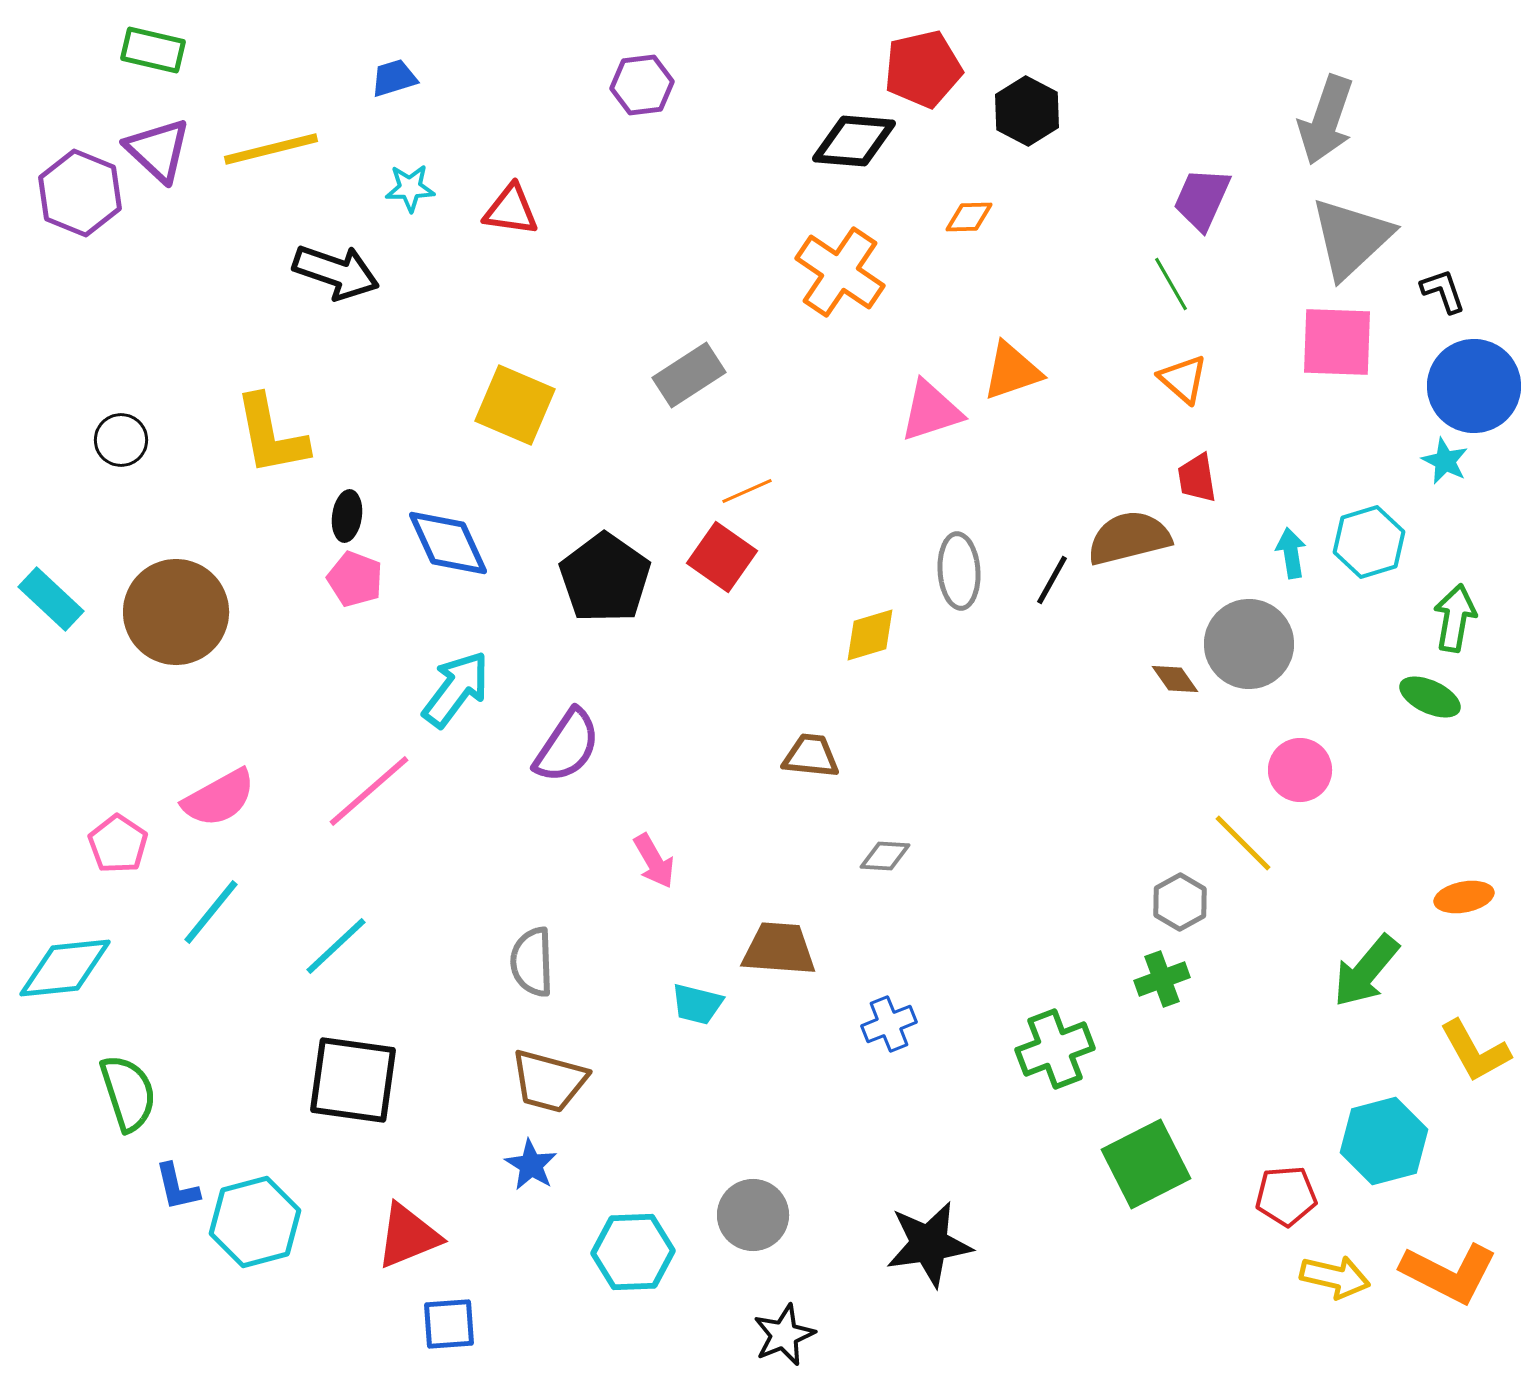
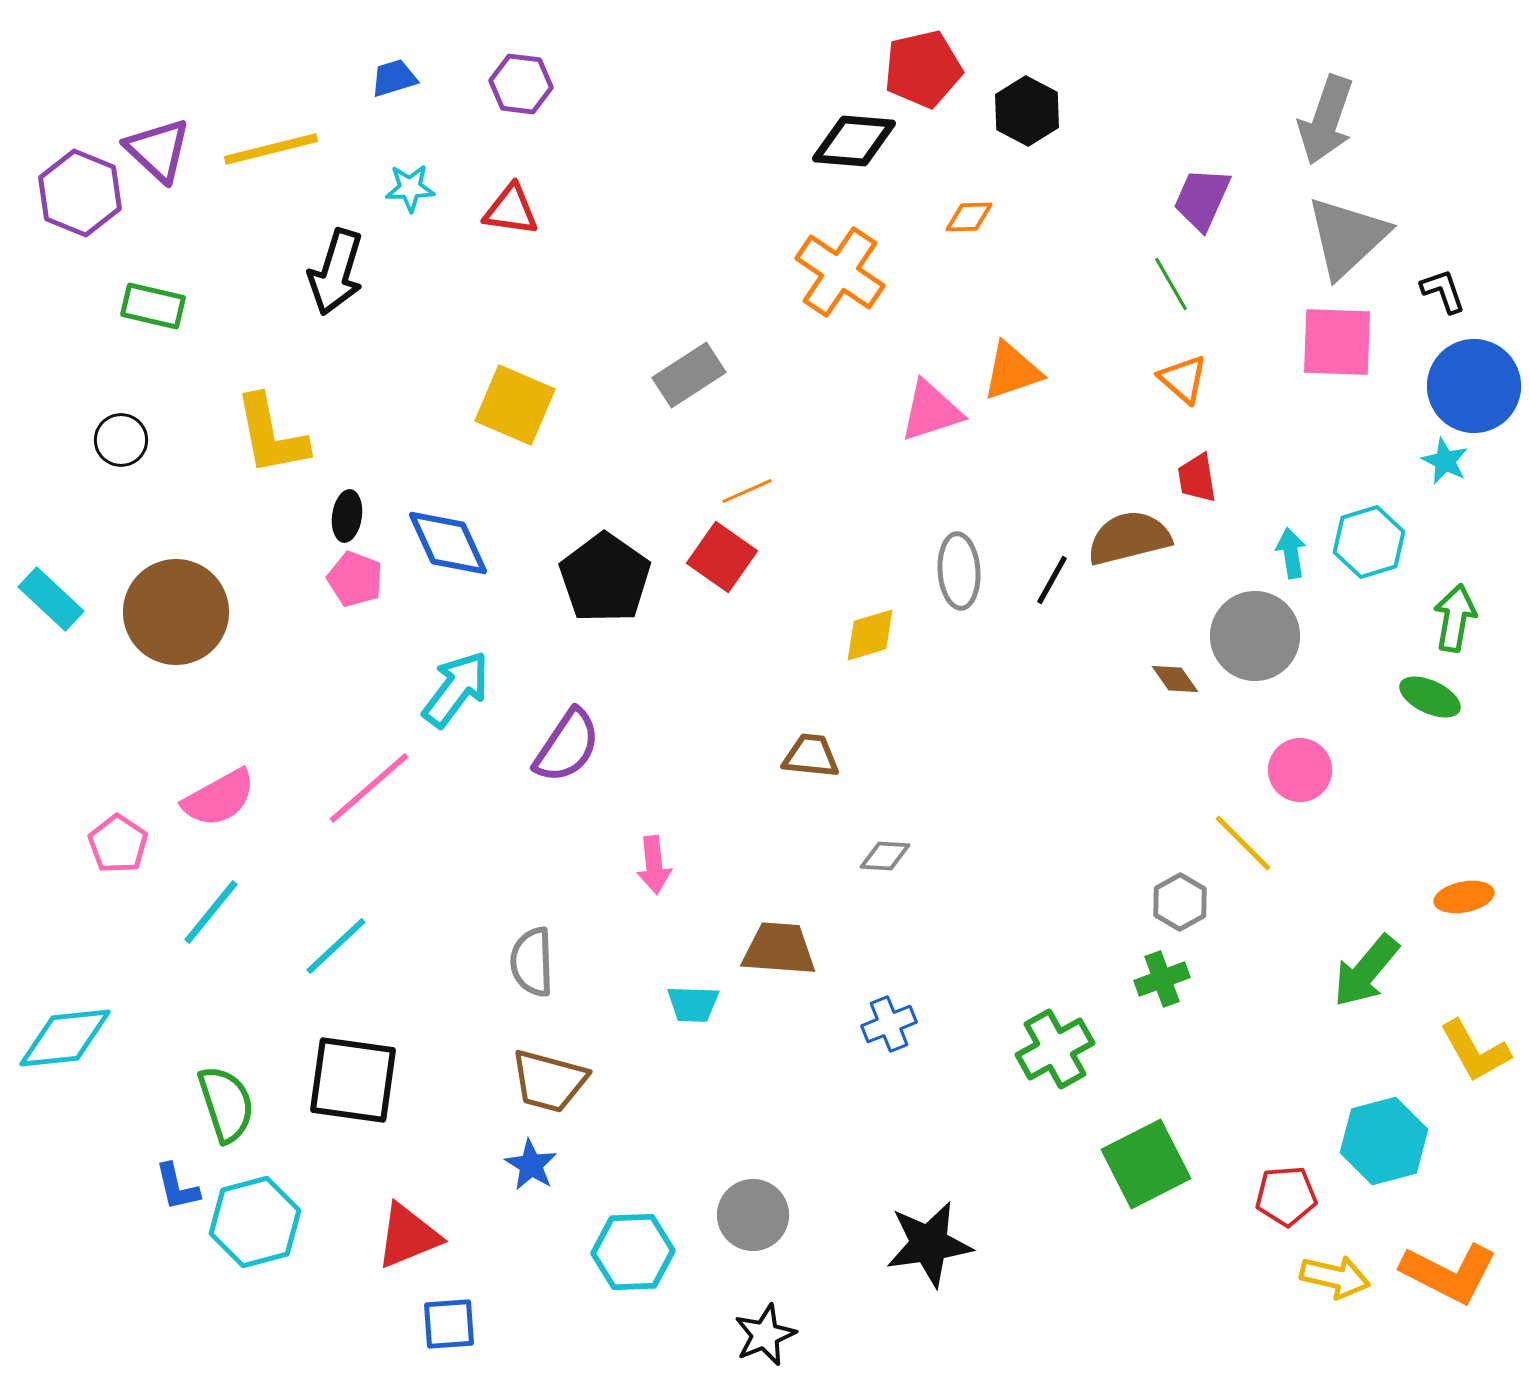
green rectangle at (153, 50): moved 256 px down
purple hexagon at (642, 85): moved 121 px left, 1 px up; rotated 14 degrees clockwise
gray triangle at (1351, 238): moved 4 px left, 1 px up
black arrow at (336, 272): rotated 88 degrees clockwise
gray circle at (1249, 644): moved 6 px right, 8 px up
pink line at (369, 791): moved 3 px up
pink arrow at (654, 861): moved 4 px down; rotated 24 degrees clockwise
cyan diamond at (65, 968): moved 70 px down
cyan trapezoid at (697, 1004): moved 4 px left; rotated 12 degrees counterclockwise
green cross at (1055, 1049): rotated 8 degrees counterclockwise
green semicircle at (128, 1093): moved 98 px right, 11 px down
black star at (784, 1335): moved 19 px left
